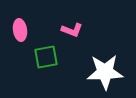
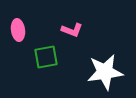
pink ellipse: moved 2 px left
white star: rotated 6 degrees counterclockwise
